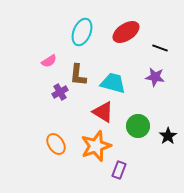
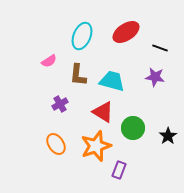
cyan ellipse: moved 4 px down
cyan trapezoid: moved 1 px left, 2 px up
purple cross: moved 12 px down
green circle: moved 5 px left, 2 px down
